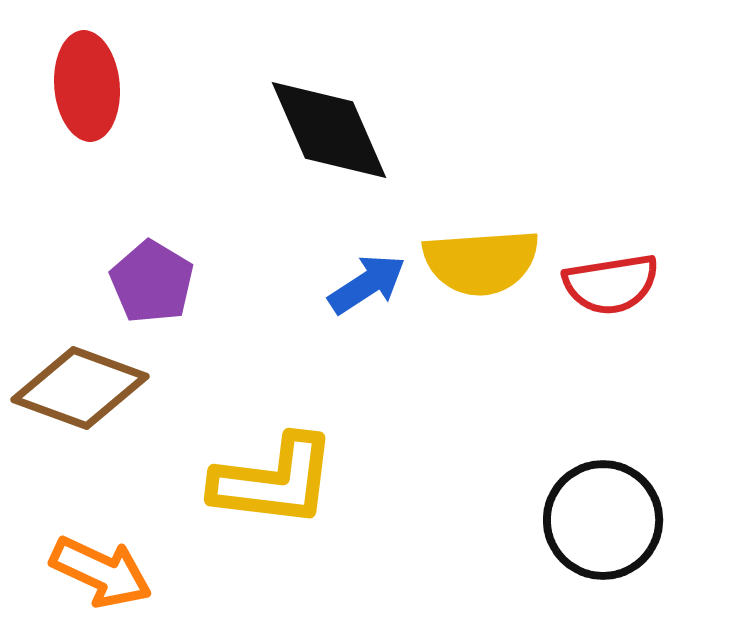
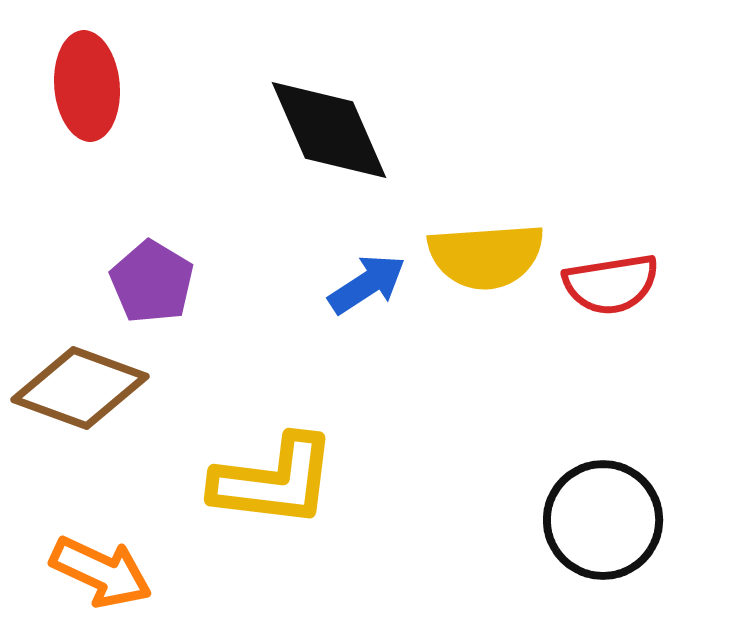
yellow semicircle: moved 5 px right, 6 px up
